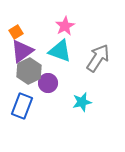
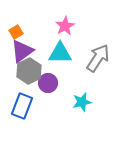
cyan triangle: moved 2 px down; rotated 20 degrees counterclockwise
